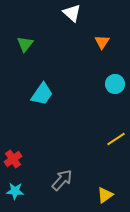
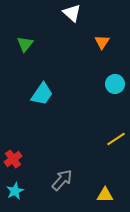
cyan star: rotated 30 degrees counterclockwise
yellow triangle: rotated 36 degrees clockwise
